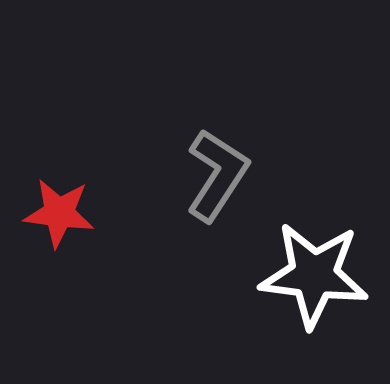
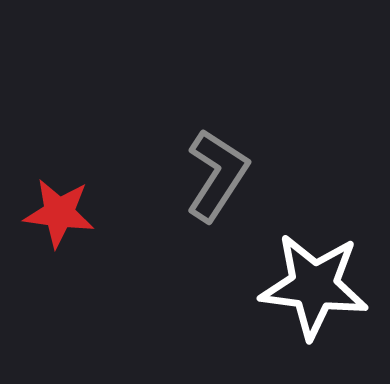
white star: moved 11 px down
